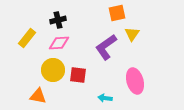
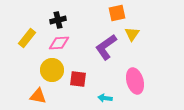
yellow circle: moved 1 px left
red square: moved 4 px down
